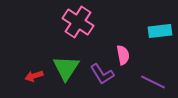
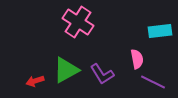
pink semicircle: moved 14 px right, 4 px down
green triangle: moved 2 px down; rotated 28 degrees clockwise
red arrow: moved 1 px right, 5 px down
